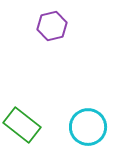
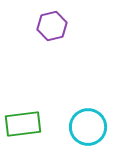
green rectangle: moved 1 px right, 1 px up; rotated 45 degrees counterclockwise
